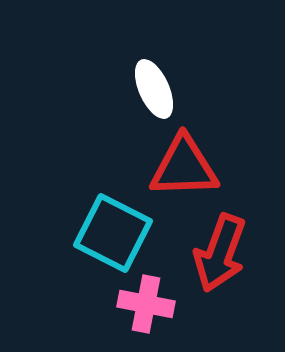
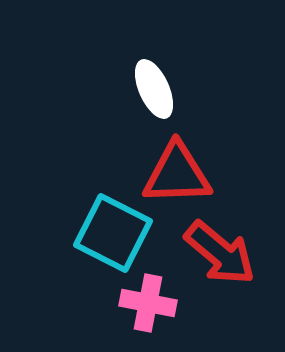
red triangle: moved 7 px left, 7 px down
red arrow: rotated 70 degrees counterclockwise
pink cross: moved 2 px right, 1 px up
